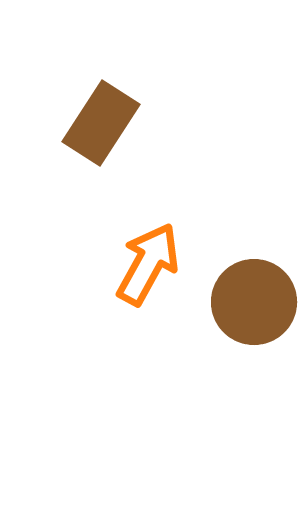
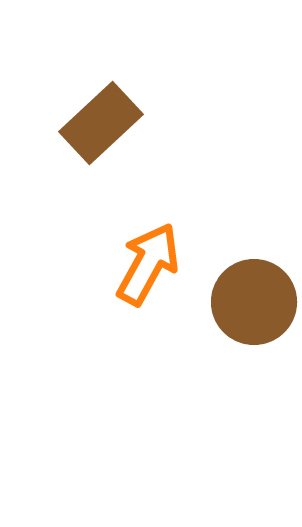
brown rectangle: rotated 14 degrees clockwise
